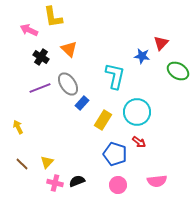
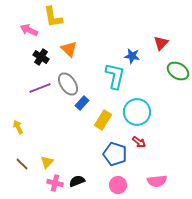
blue star: moved 10 px left
